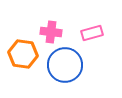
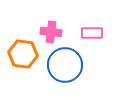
pink rectangle: rotated 15 degrees clockwise
